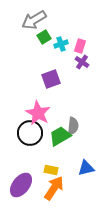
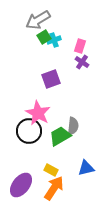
gray arrow: moved 4 px right
cyan cross: moved 7 px left, 4 px up
black circle: moved 1 px left, 2 px up
yellow rectangle: rotated 16 degrees clockwise
